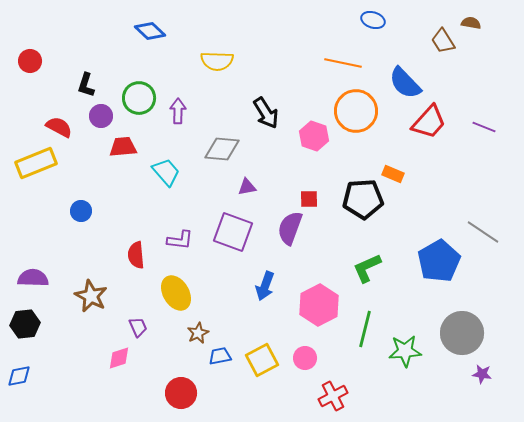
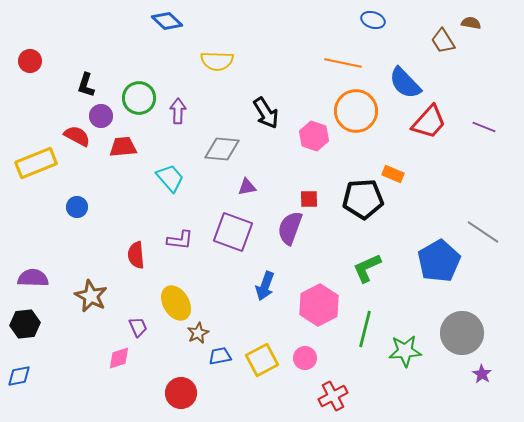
blue diamond at (150, 31): moved 17 px right, 10 px up
red semicircle at (59, 127): moved 18 px right, 9 px down
cyan trapezoid at (166, 172): moved 4 px right, 6 px down
blue circle at (81, 211): moved 4 px left, 4 px up
yellow ellipse at (176, 293): moved 10 px down
purple star at (482, 374): rotated 24 degrees clockwise
